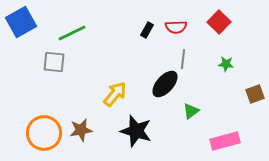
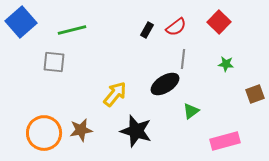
blue square: rotated 12 degrees counterclockwise
red semicircle: rotated 35 degrees counterclockwise
green line: moved 3 px up; rotated 12 degrees clockwise
black ellipse: rotated 16 degrees clockwise
